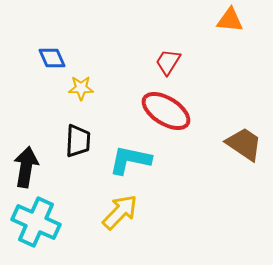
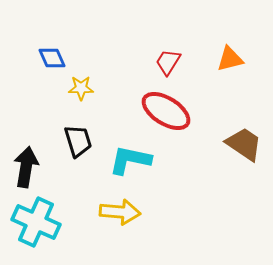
orange triangle: moved 39 px down; rotated 20 degrees counterclockwise
black trapezoid: rotated 20 degrees counterclockwise
yellow arrow: rotated 51 degrees clockwise
